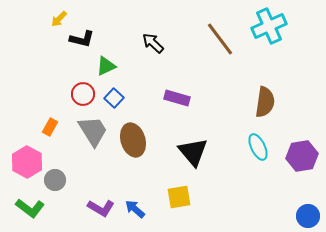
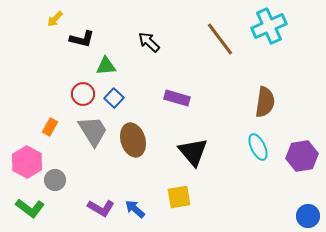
yellow arrow: moved 4 px left
black arrow: moved 4 px left, 1 px up
green triangle: rotated 20 degrees clockwise
